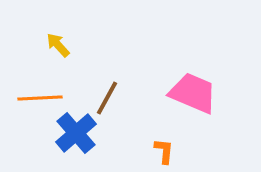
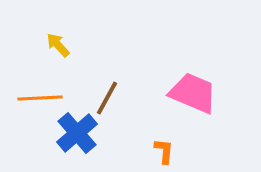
blue cross: moved 1 px right
